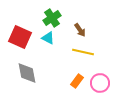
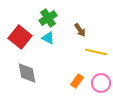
green cross: moved 4 px left
red square: rotated 15 degrees clockwise
yellow line: moved 13 px right
pink circle: moved 1 px right
